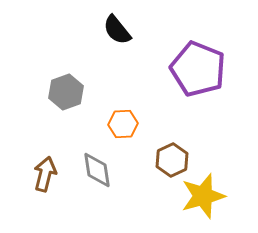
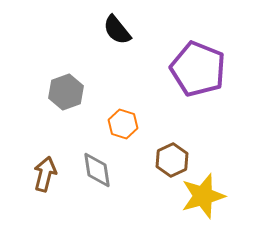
orange hexagon: rotated 20 degrees clockwise
